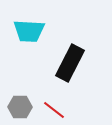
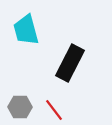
cyan trapezoid: moved 3 px left, 1 px up; rotated 72 degrees clockwise
red line: rotated 15 degrees clockwise
